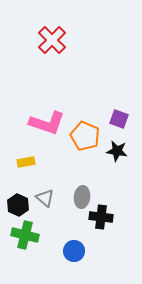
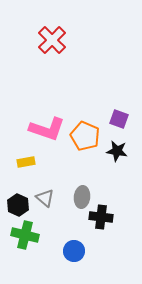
pink L-shape: moved 6 px down
